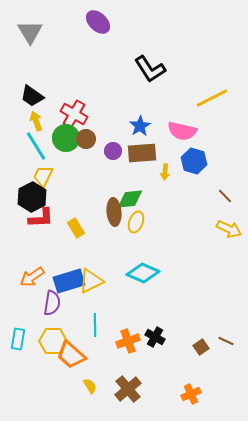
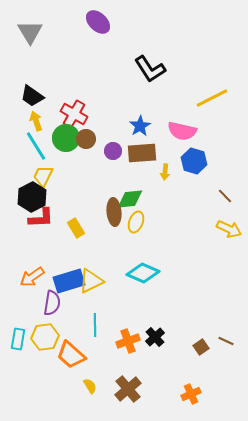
black cross at (155, 337): rotated 18 degrees clockwise
yellow hexagon at (53, 341): moved 8 px left, 4 px up; rotated 8 degrees counterclockwise
